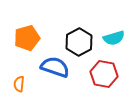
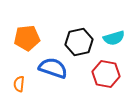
orange pentagon: rotated 10 degrees clockwise
black hexagon: rotated 16 degrees clockwise
blue semicircle: moved 2 px left, 1 px down
red hexagon: moved 2 px right
